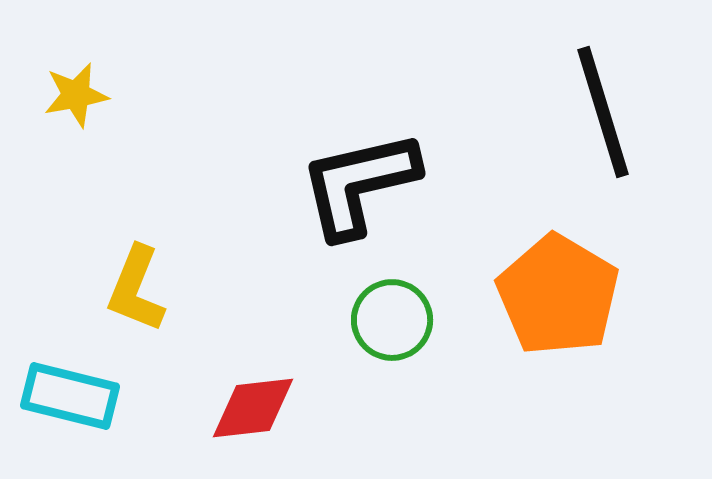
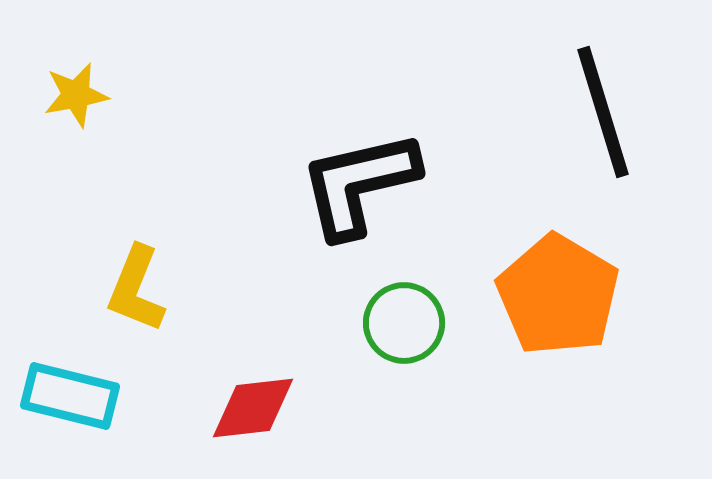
green circle: moved 12 px right, 3 px down
